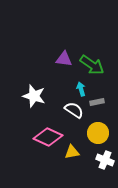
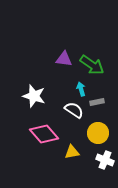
pink diamond: moved 4 px left, 3 px up; rotated 24 degrees clockwise
